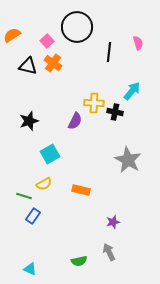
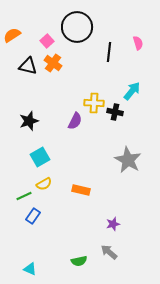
cyan square: moved 10 px left, 3 px down
green line: rotated 42 degrees counterclockwise
purple star: moved 2 px down
gray arrow: rotated 24 degrees counterclockwise
